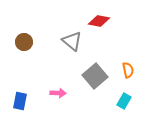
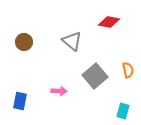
red diamond: moved 10 px right, 1 px down
pink arrow: moved 1 px right, 2 px up
cyan rectangle: moved 1 px left, 10 px down; rotated 14 degrees counterclockwise
